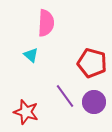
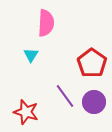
cyan triangle: rotated 21 degrees clockwise
red pentagon: rotated 20 degrees clockwise
